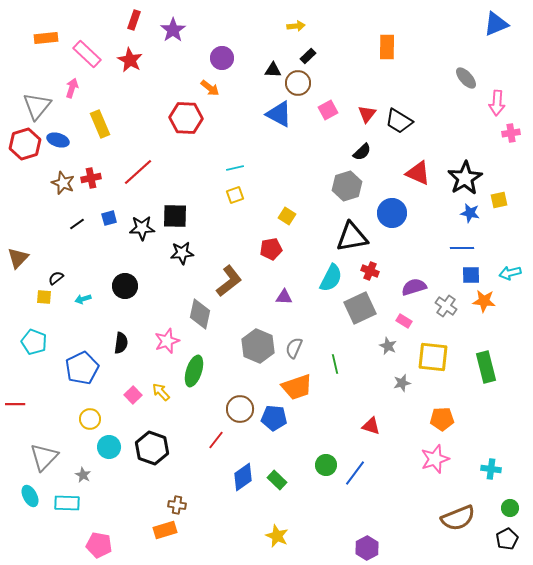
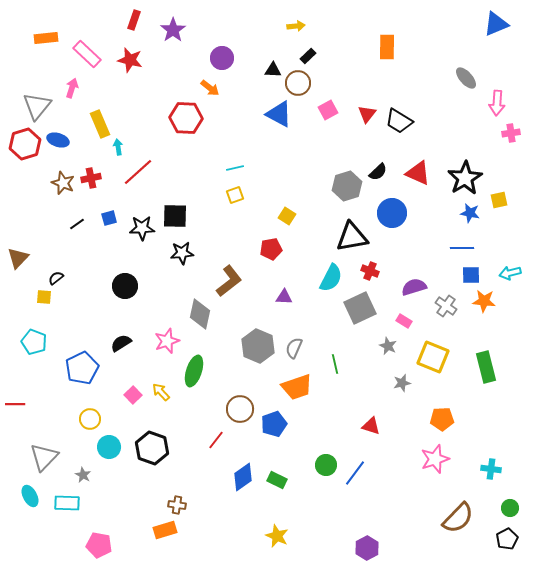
red star at (130, 60): rotated 15 degrees counterclockwise
black semicircle at (362, 152): moved 16 px right, 20 px down
cyan arrow at (83, 299): moved 35 px right, 152 px up; rotated 98 degrees clockwise
black semicircle at (121, 343): rotated 130 degrees counterclockwise
yellow square at (433, 357): rotated 16 degrees clockwise
blue pentagon at (274, 418): moved 6 px down; rotated 25 degrees counterclockwise
green rectangle at (277, 480): rotated 18 degrees counterclockwise
brown semicircle at (458, 518): rotated 24 degrees counterclockwise
